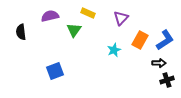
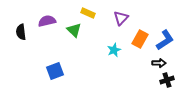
purple semicircle: moved 3 px left, 5 px down
green triangle: rotated 21 degrees counterclockwise
orange rectangle: moved 1 px up
